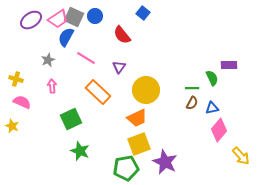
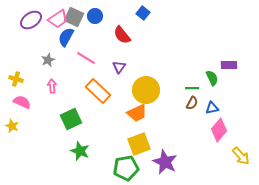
orange rectangle: moved 1 px up
orange trapezoid: moved 5 px up
